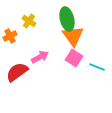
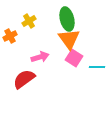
yellow cross: rotated 24 degrees clockwise
orange triangle: moved 4 px left, 3 px down
pink arrow: rotated 12 degrees clockwise
cyan line: rotated 21 degrees counterclockwise
red semicircle: moved 7 px right, 7 px down
